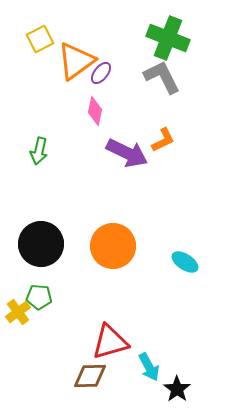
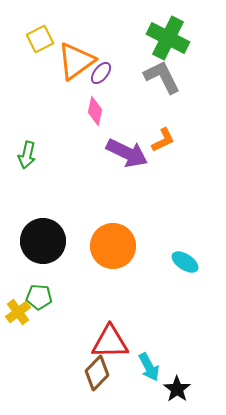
green cross: rotated 6 degrees clockwise
green arrow: moved 12 px left, 4 px down
black circle: moved 2 px right, 3 px up
red triangle: rotated 15 degrees clockwise
brown diamond: moved 7 px right, 3 px up; rotated 44 degrees counterclockwise
